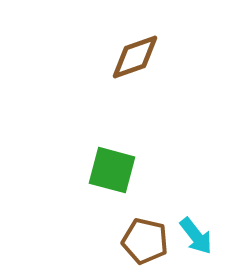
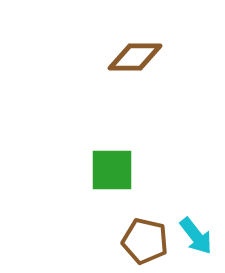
brown diamond: rotated 20 degrees clockwise
green square: rotated 15 degrees counterclockwise
